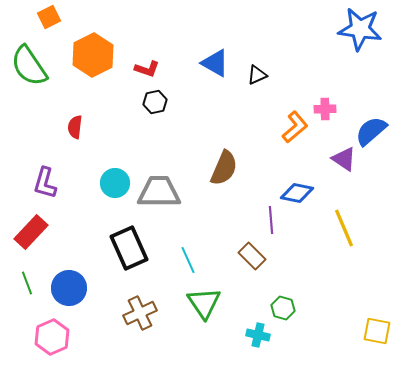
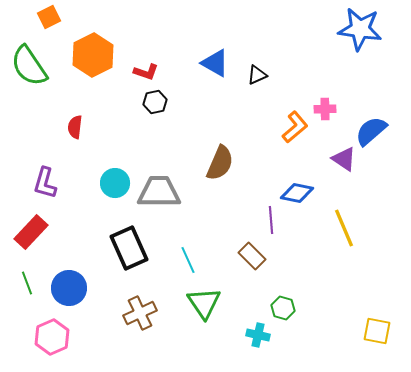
red L-shape: moved 1 px left, 3 px down
brown semicircle: moved 4 px left, 5 px up
